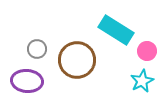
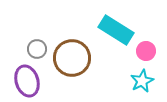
pink circle: moved 1 px left
brown circle: moved 5 px left, 2 px up
purple ellipse: rotated 68 degrees clockwise
